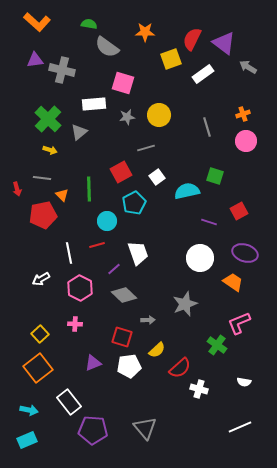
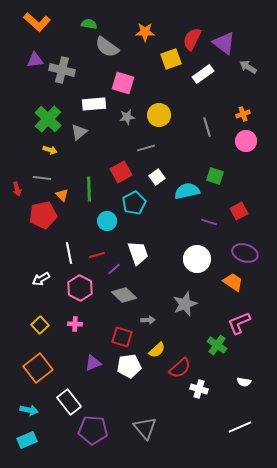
red line at (97, 245): moved 10 px down
white circle at (200, 258): moved 3 px left, 1 px down
yellow square at (40, 334): moved 9 px up
